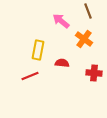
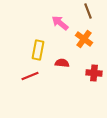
pink arrow: moved 1 px left, 2 px down
